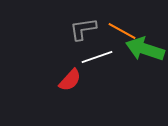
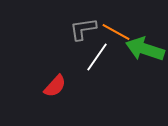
orange line: moved 6 px left, 1 px down
white line: rotated 36 degrees counterclockwise
red semicircle: moved 15 px left, 6 px down
